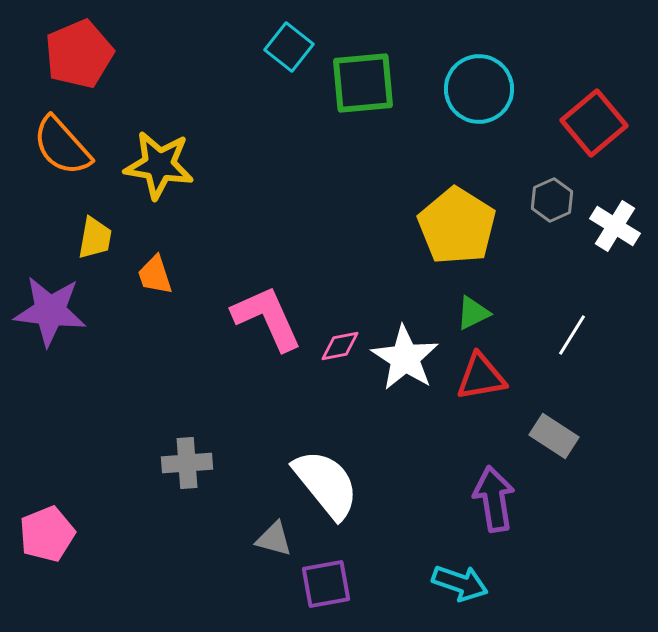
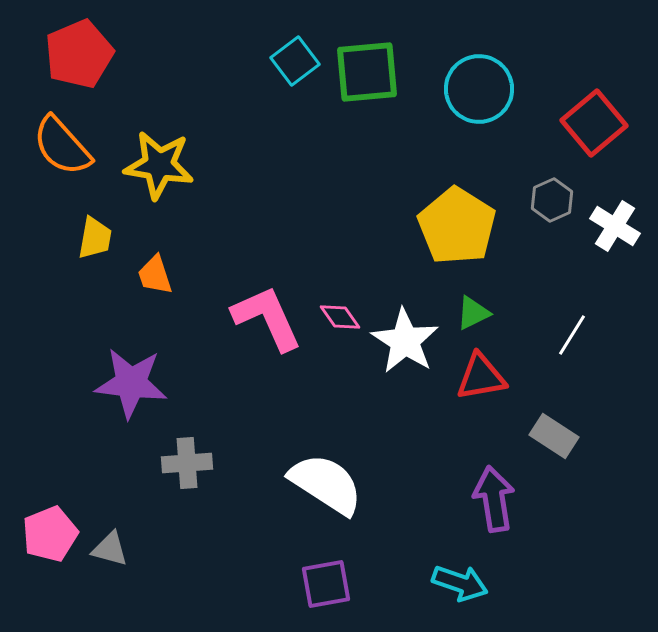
cyan square: moved 6 px right, 14 px down; rotated 15 degrees clockwise
green square: moved 4 px right, 11 px up
purple star: moved 81 px right, 72 px down
pink diamond: moved 29 px up; rotated 66 degrees clockwise
white star: moved 17 px up
white semicircle: rotated 18 degrees counterclockwise
pink pentagon: moved 3 px right
gray triangle: moved 164 px left, 10 px down
